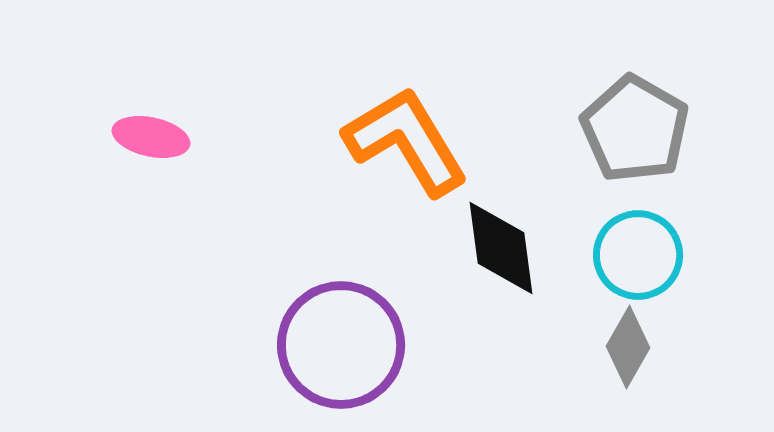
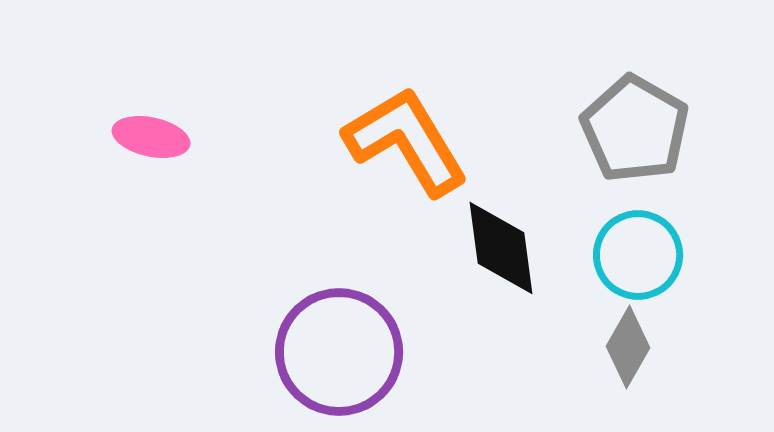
purple circle: moved 2 px left, 7 px down
